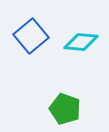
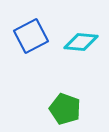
blue square: rotated 12 degrees clockwise
